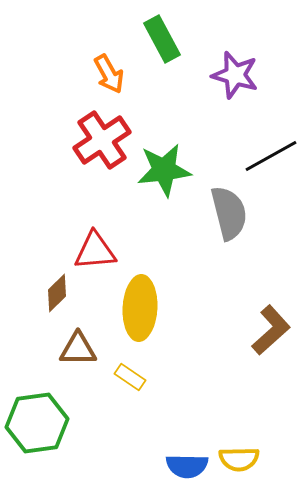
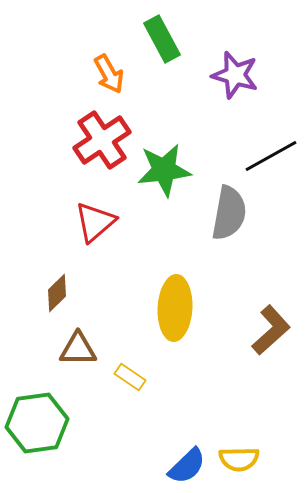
gray semicircle: rotated 24 degrees clockwise
red triangle: moved 29 px up; rotated 36 degrees counterclockwise
yellow ellipse: moved 35 px right
blue semicircle: rotated 45 degrees counterclockwise
